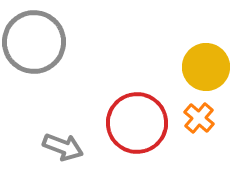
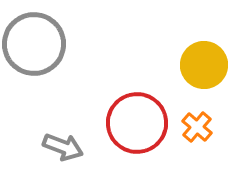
gray circle: moved 2 px down
yellow circle: moved 2 px left, 2 px up
orange cross: moved 2 px left, 9 px down
